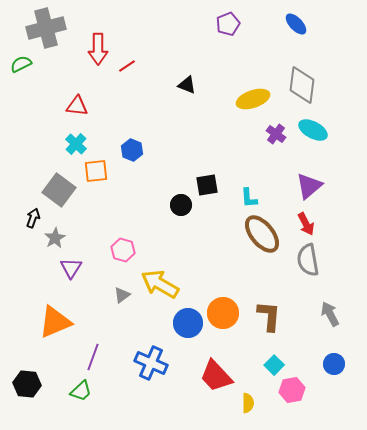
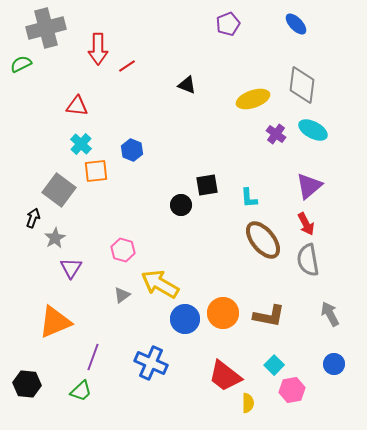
cyan cross at (76, 144): moved 5 px right
brown ellipse at (262, 234): moved 1 px right, 6 px down
brown L-shape at (269, 316): rotated 96 degrees clockwise
blue circle at (188, 323): moved 3 px left, 4 px up
red trapezoid at (216, 376): moved 9 px right; rotated 9 degrees counterclockwise
